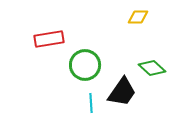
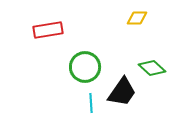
yellow diamond: moved 1 px left, 1 px down
red rectangle: moved 1 px left, 9 px up
green circle: moved 2 px down
